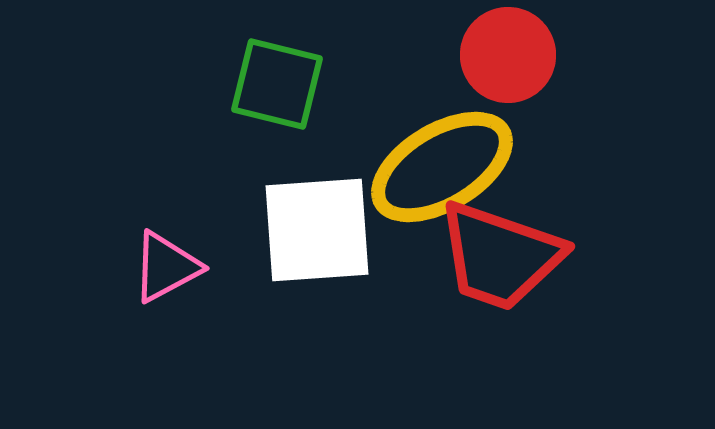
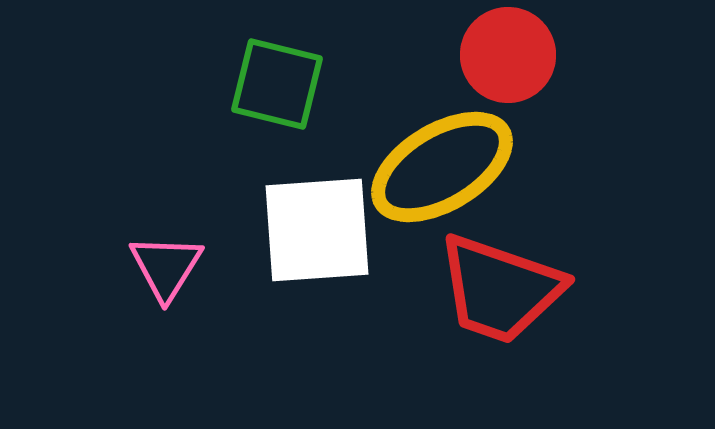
red trapezoid: moved 33 px down
pink triangle: rotated 30 degrees counterclockwise
